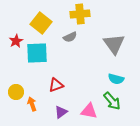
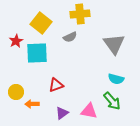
orange arrow: rotated 72 degrees counterclockwise
purple triangle: moved 1 px right, 1 px down
